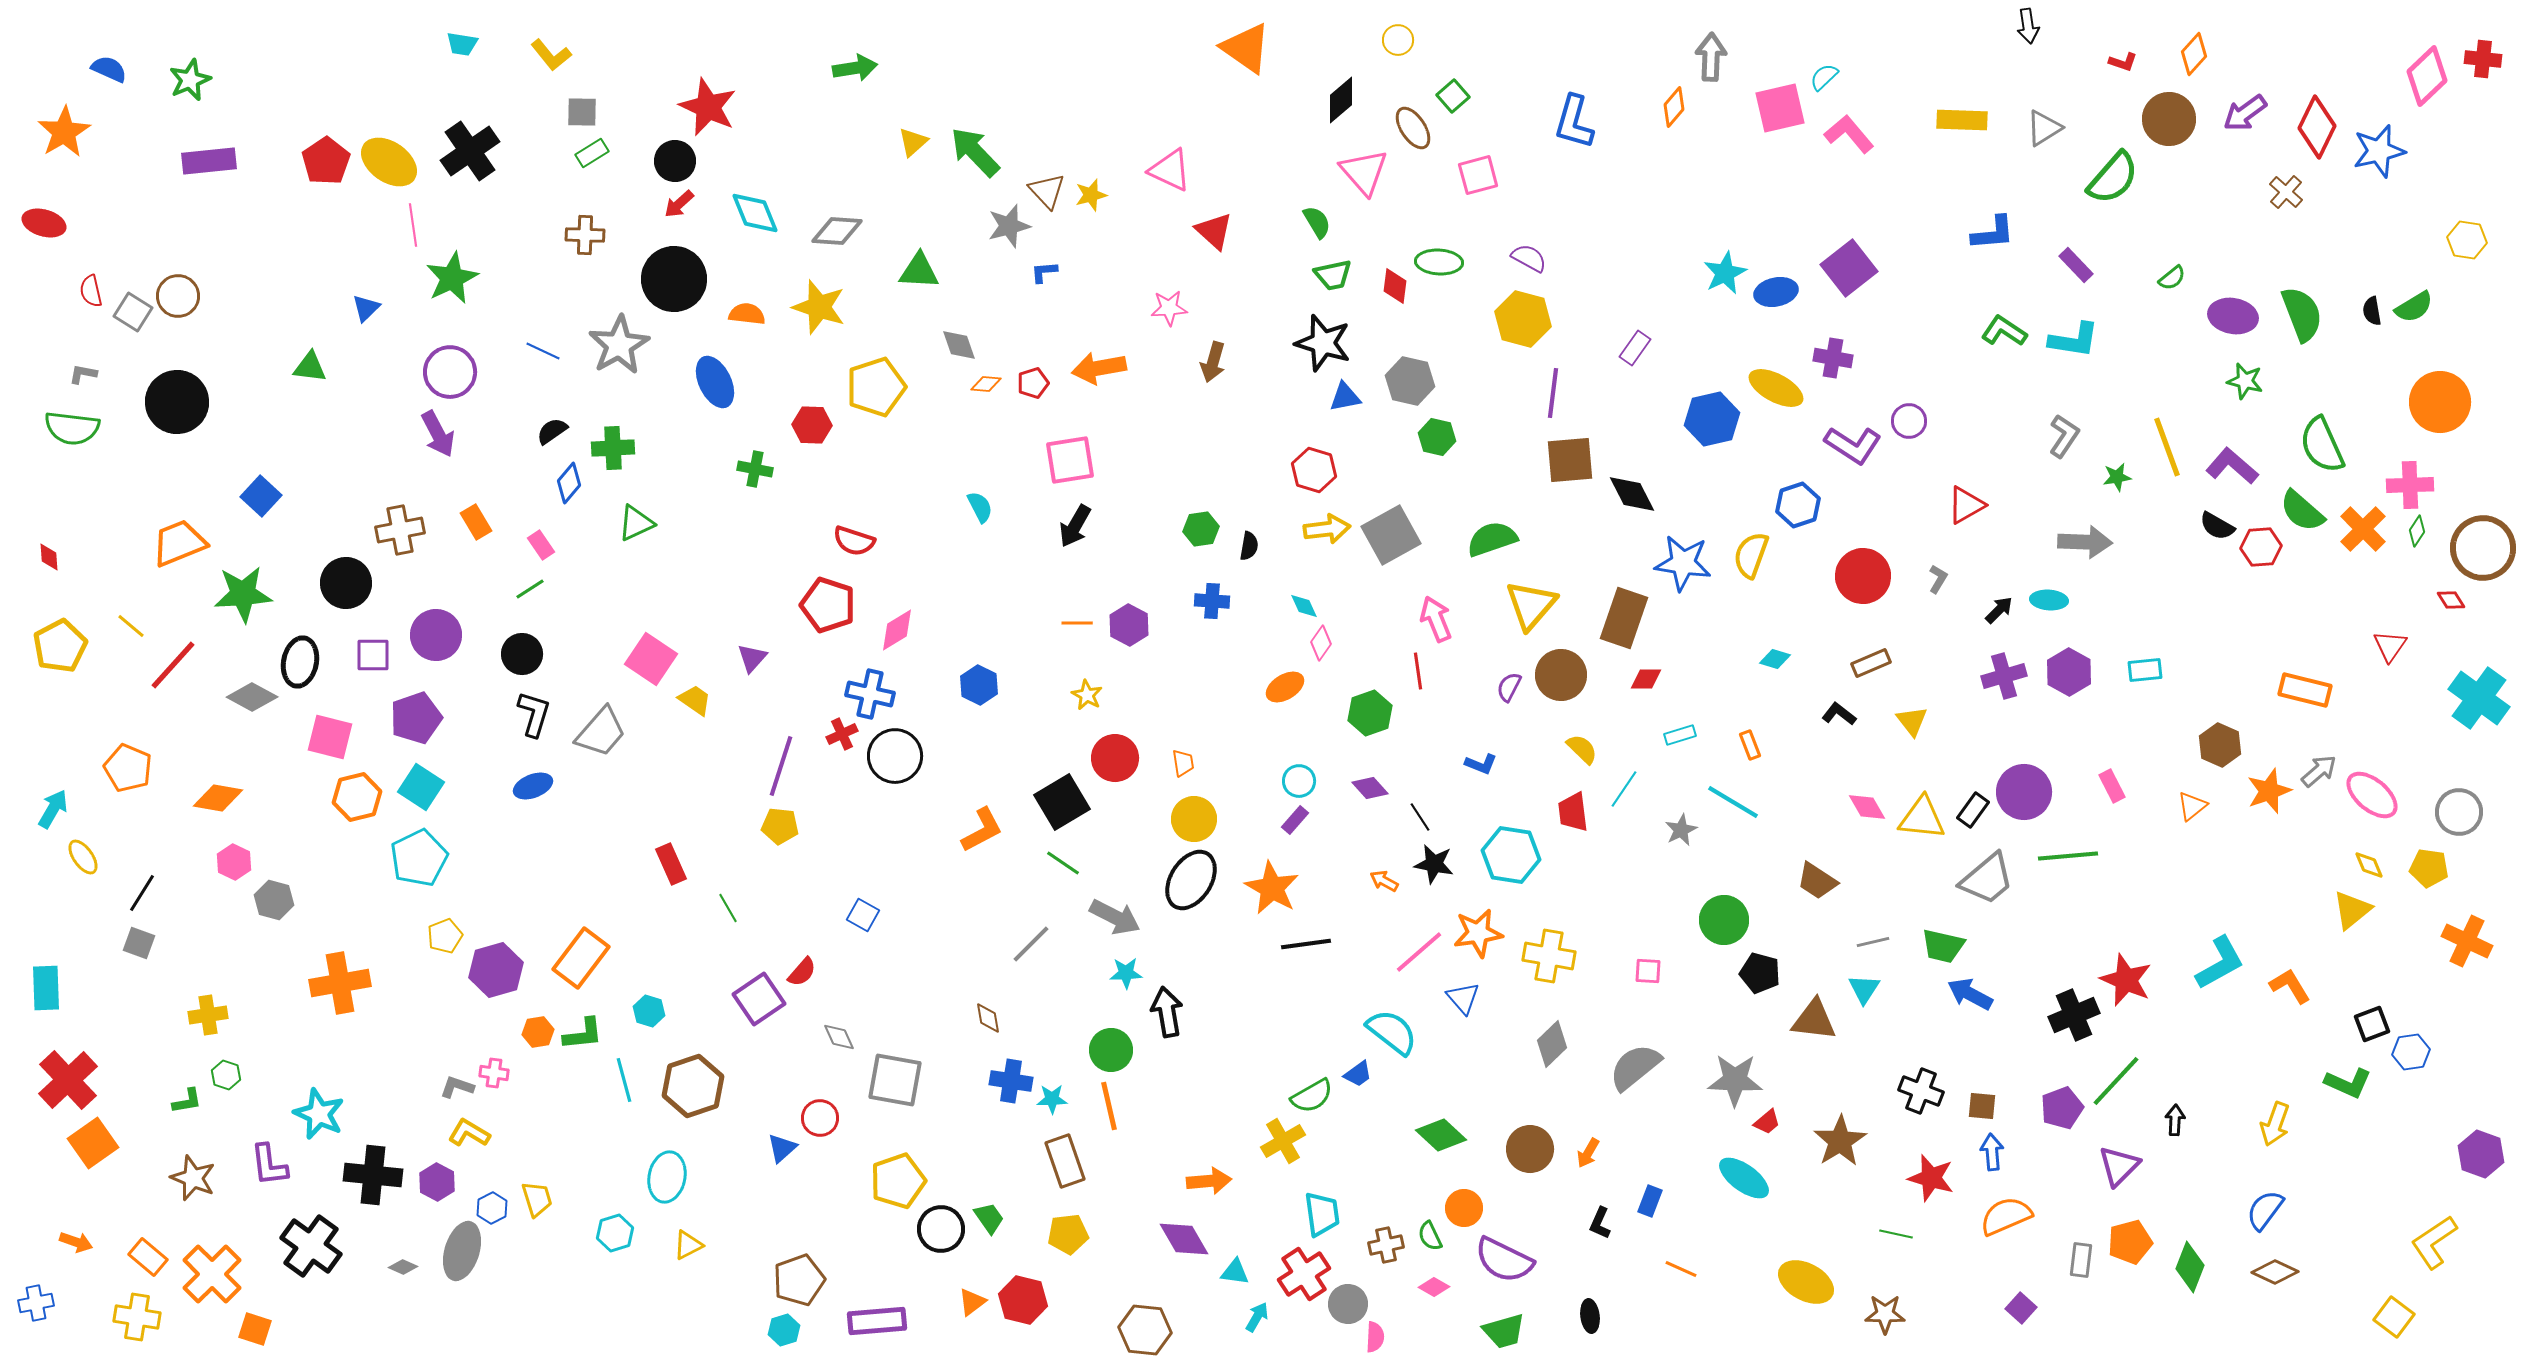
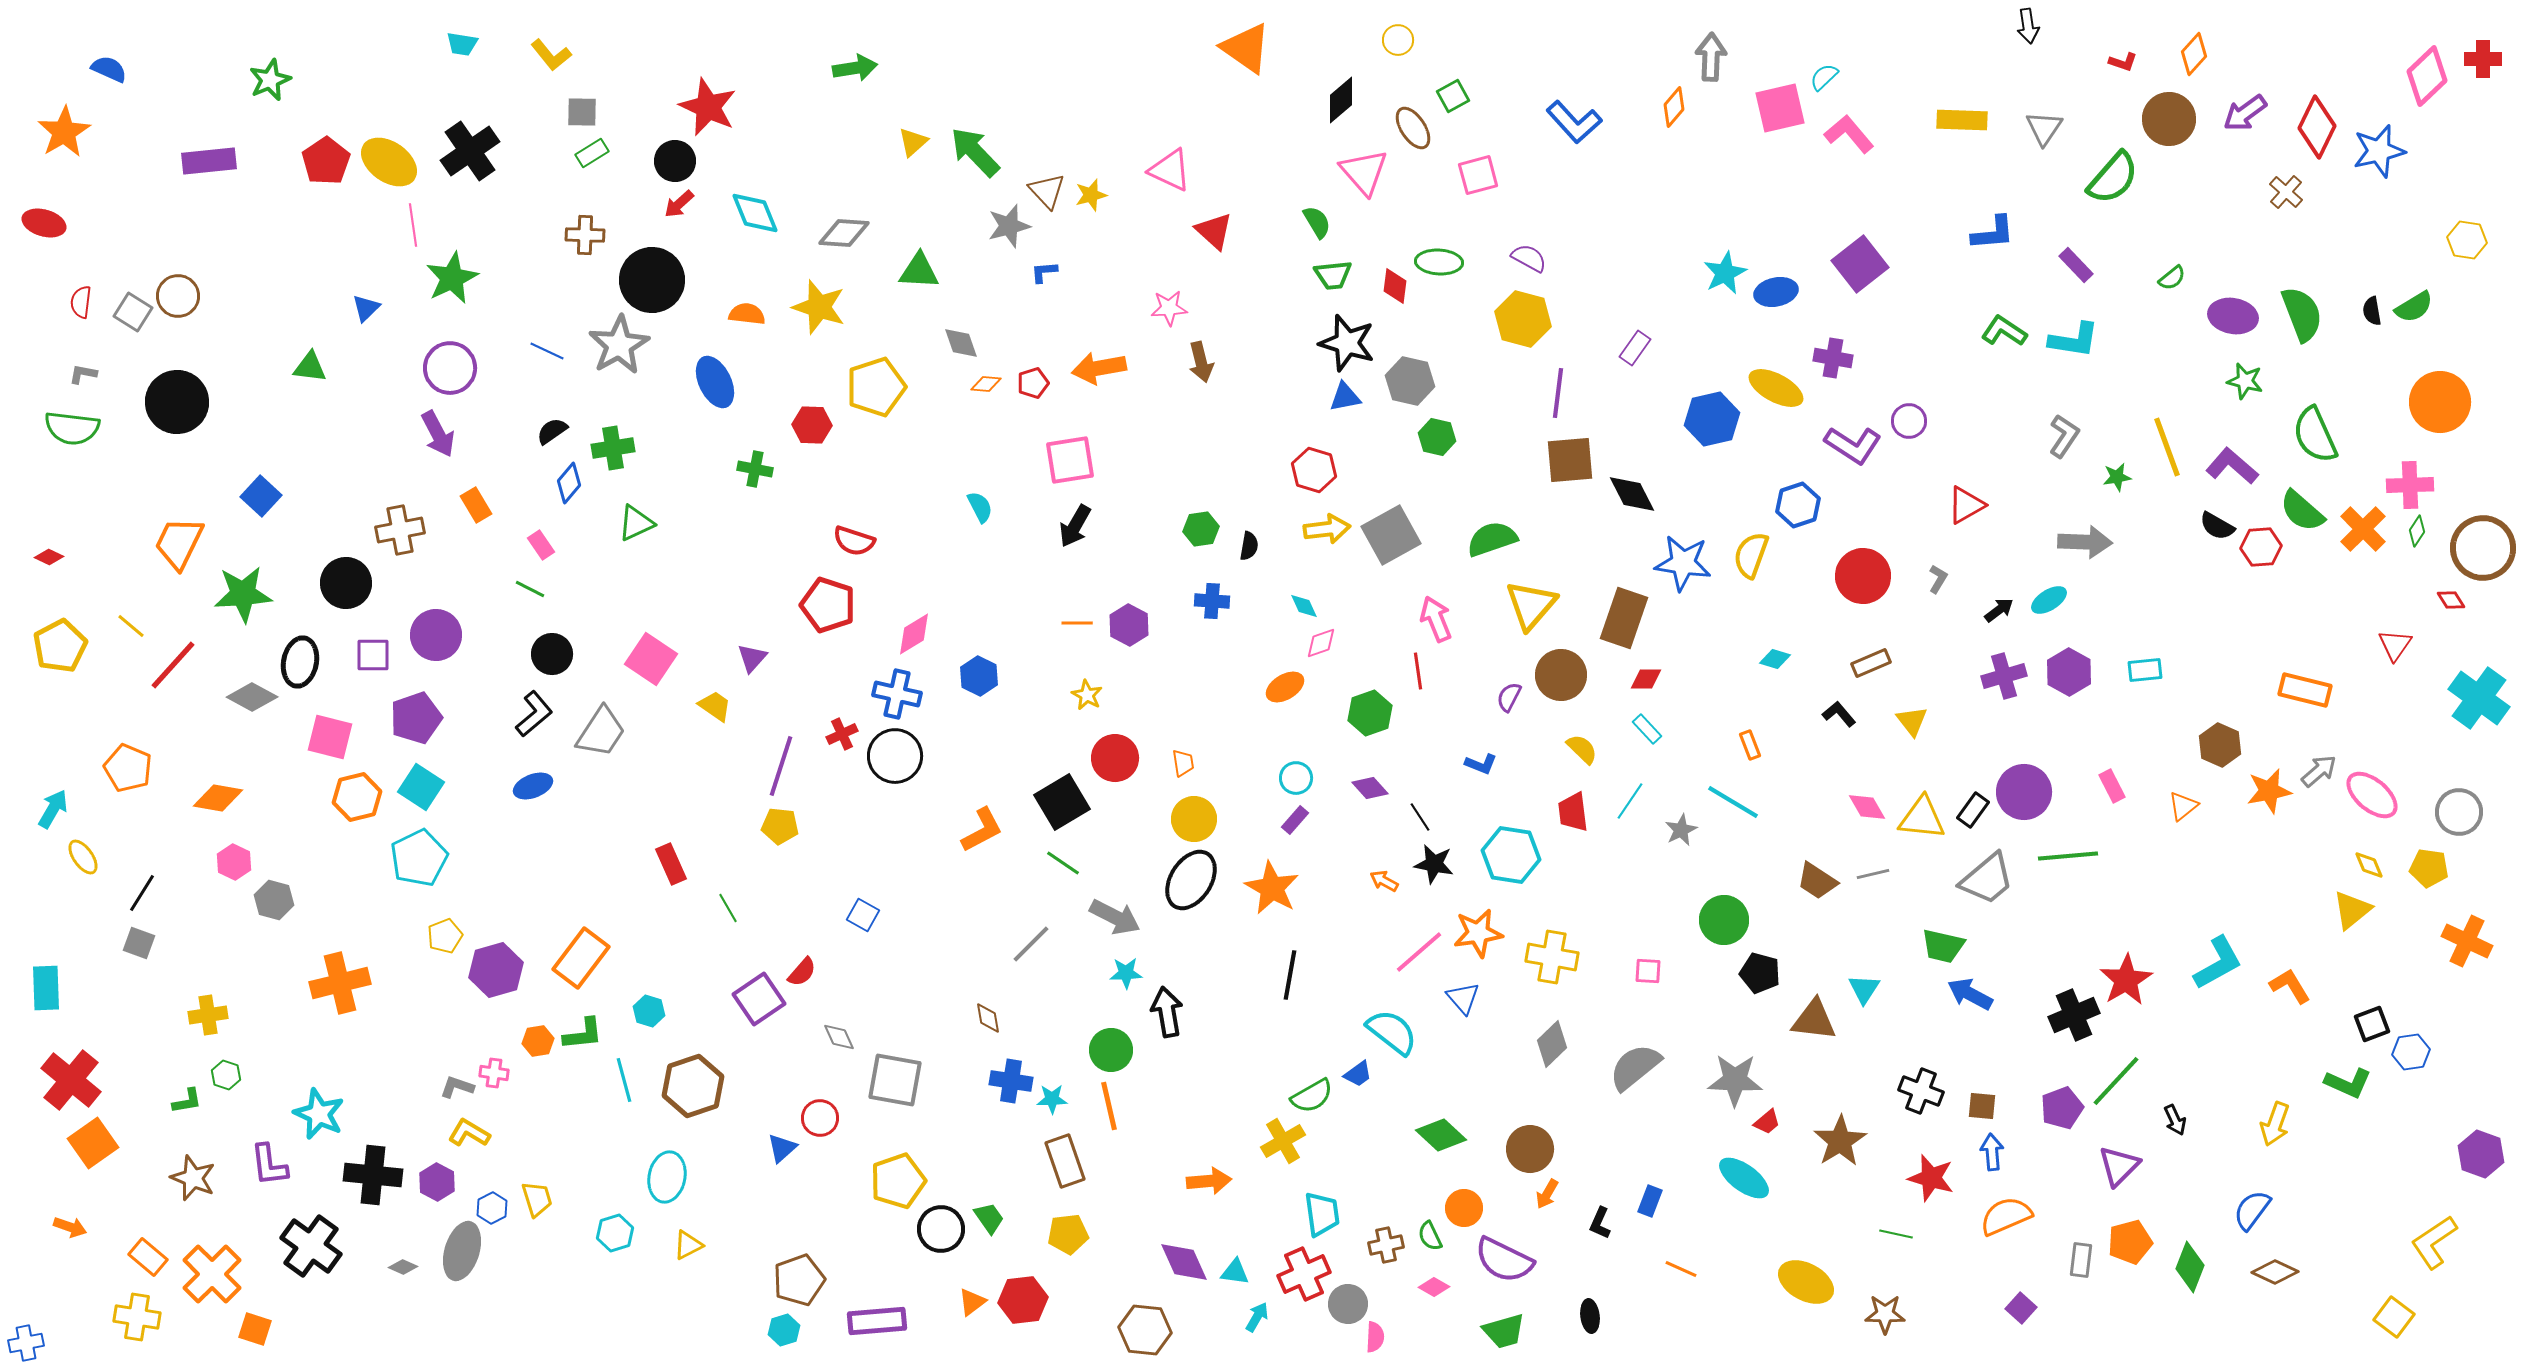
red cross at (2483, 59): rotated 6 degrees counterclockwise
green star at (190, 80): moved 80 px right
green square at (1453, 96): rotated 12 degrees clockwise
blue L-shape at (1574, 122): rotated 58 degrees counterclockwise
gray triangle at (2044, 128): rotated 24 degrees counterclockwise
gray diamond at (837, 231): moved 7 px right, 2 px down
purple square at (1849, 268): moved 11 px right, 4 px up
green trapezoid at (1333, 275): rotated 6 degrees clockwise
black circle at (674, 279): moved 22 px left, 1 px down
red semicircle at (91, 291): moved 10 px left, 11 px down; rotated 20 degrees clockwise
black star at (1323, 343): moved 24 px right
gray diamond at (959, 345): moved 2 px right, 2 px up
blue line at (543, 351): moved 4 px right
brown arrow at (1213, 362): moved 12 px left; rotated 30 degrees counterclockwise
purple circle at (450, 372): moved 4 px up
purple line at (1553, 393): moved 5 px right
green semicircle at (2322, 445): moved 7 px left, 10 px up
green cross at (613, 448): rotated 6 degrees counterclockwise
orange rectangle at (476, 522): moved 17 px up
orange trapezoid at (179, 543): rotated 42 degrees counterclockwise
red diamond at (49, 557): rotated 60 degrees counterclockwise
green line at (530, 589): rotated 60 degrees clockwise
cyan ellipse at (2049, 600): rotated 36 degrees counterclockwise
black arrow at (1999, 610): rotated 8 degrees clockwise
pink diamond at (897, 630): moved 17 px right, 4 px down
pink diamond at (1321, 643): rotated 36 degrees clockwise
red triangle at (2390, 646): moved 5 px right, 1 px up
black circle at (522, 654): moved 30 px right
blue hexagon at (979, 685): moved 9 px up
purple semicircle at (1509, 687): moved 10 px down
blue cross at (870, 694): moved 27 px right
yellow trapezoid at (695, 700): moved 20 px right, 6 px down
black L-shape at (534, 714): rotated 33 degrees clockwise
black L-shape at (1839, 714): rotated 12 degrees clockwise
gray trapezoid at (601, 732): rotated 8 degrees counterclockwise
cyan rectangle at (1680, 735): moved 33 px left, 6 px up; rotated 64 degrees clockwise
cyan circle at (1299, 781): moved 3 px left, 3 px up
cyan line at (1624, 789): moved 6 px right, 12 px down
orange star at (2269, 791): rotated 9 degrees clockwise
orange triangle at (2192, 806): moved 9 px left
gray line at (1873, 942): moved 68 px up
black line at (1306, 944): moved 16 px left, 31 px down; rotated 72 degrees counterclockwise
yellow cross at (1549, 956): moved 3 px right, 1 px down
cyan L-shape at (2220, 963): moved 2 px left
red star at (2126, 980): rotated 18 degrees clockwise
orange cross at (340, 983): rotated 4 degrees counterclockwise
orange hexagon at (538, 1032): moved 9 px down
red cross at (68, 1080): moved 3 px right; rotated 8 degrees counterclockwise
black arrow at (2175, 1120): rotated 152 degrees clockwise
orange arrow at (1588, 1153): moved 41 px left, 41 px down
blue semicircle at (2265, 1210): moved 13 px left
purple diamond at (1184, 1239): moved 23 px down; rotated 6 degrees clockwise
orange arrow at (76, 1242): moved 6 px left, 15 px up
red cross at (1304, 1274): rotated 9 degrees clockwise
red hexagon at (1023, 1300): rotated 21 degrees counterclockwise
blue cross at (36, 1303): moved 10 px left, 40 px down
